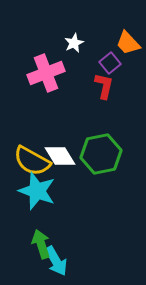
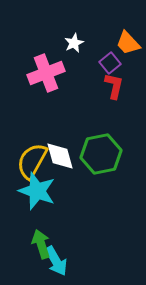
red L-shape: moved 10 px right
white diamond: rotated 16 degrees clockwise
yellow semicircle: rotated 90 degrees clockwise
